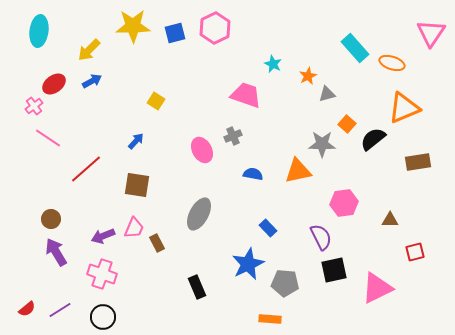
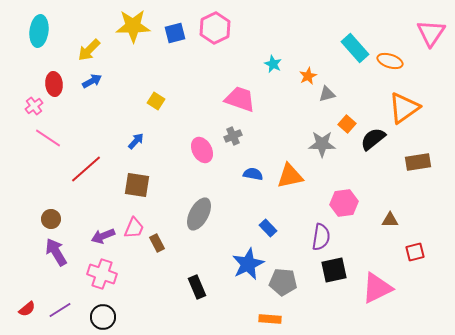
orange ellipse at (392, 63): moved 2 px left, 2 px up
red ellipse at (54, 84): rotated 60 degrees counterclockwise
pink trapezoid at (246, 95): moved 6 px left, 4 px down
orange triangle at (404, 108): rotated 12 degrees counterclockwise
orange triangle at (298, 171): moved 8 px left, 5 px down
purple semicircle at (321, 237): rotated 36 degrees clockwise
gray pentagon at (285, 283): moved 2 px left, 1 px up
